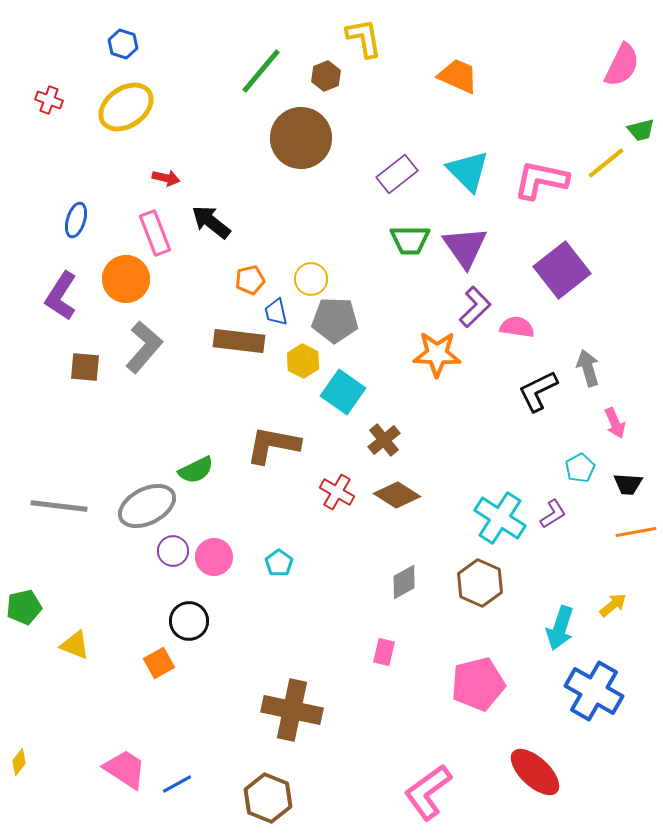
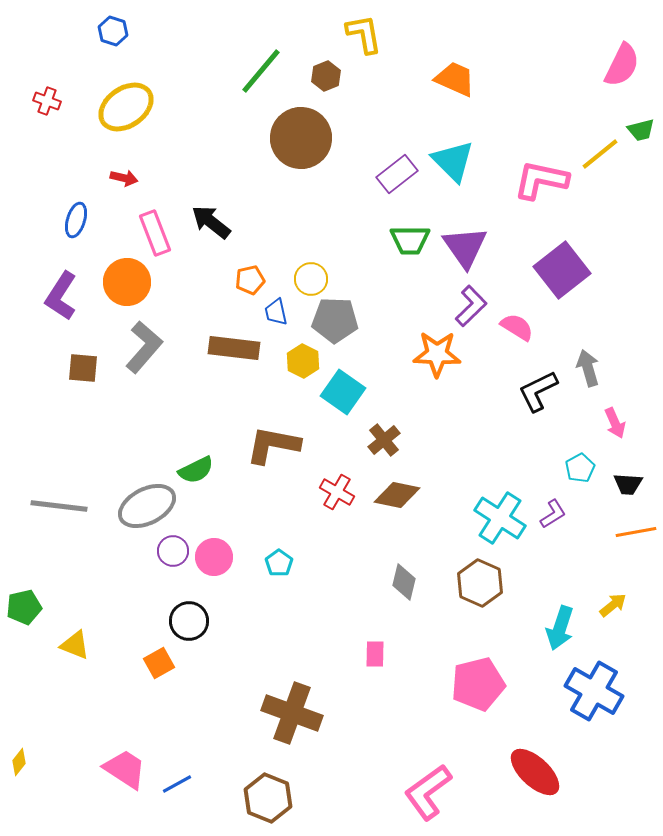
yellow L-shape at (364, 38): moved 4 px up
blue hexagon at (123, 44): moved 10 px left, 13 px up
orange trapezoid at (458, 76): moved 3 px left, 3 px down
red cross at (49, 100): moved 2 px left, 1 px down
yellow line at (606, 163): moved 6 px left, 9 px up
cyan triangle at (468, 171): moved 15 px left, 10 px up
red arrow at (166, 178): moved 42 px left
orange circle at (126, 279): moved 1 px right, 3 px down
purple L-shape at (475, 307): moved 4 px left, 1 px up
pink semicircle at (517, 327): rotated 24 degrees clockwise
brown rectangle at (239, 341): moved 5 px left, 7 px down
brown square at (85, 367): moved 2 px left, 1 px down
brown diamond at (397, 495): rotated 21 degrees counterclockwise
gray diamond at (404, 582): rotated 48 degrees counterclockwise
pink rectangle at (384, 652): moved 9 px left, 2 px down; rotated 12 degrees counterclockwise
brown cross at (292, 710): moved 3 px down; rotated 8 degrees clockwise
